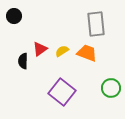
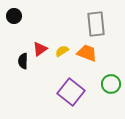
green circle: moved 4 px up
purple square: moved 9 px right
